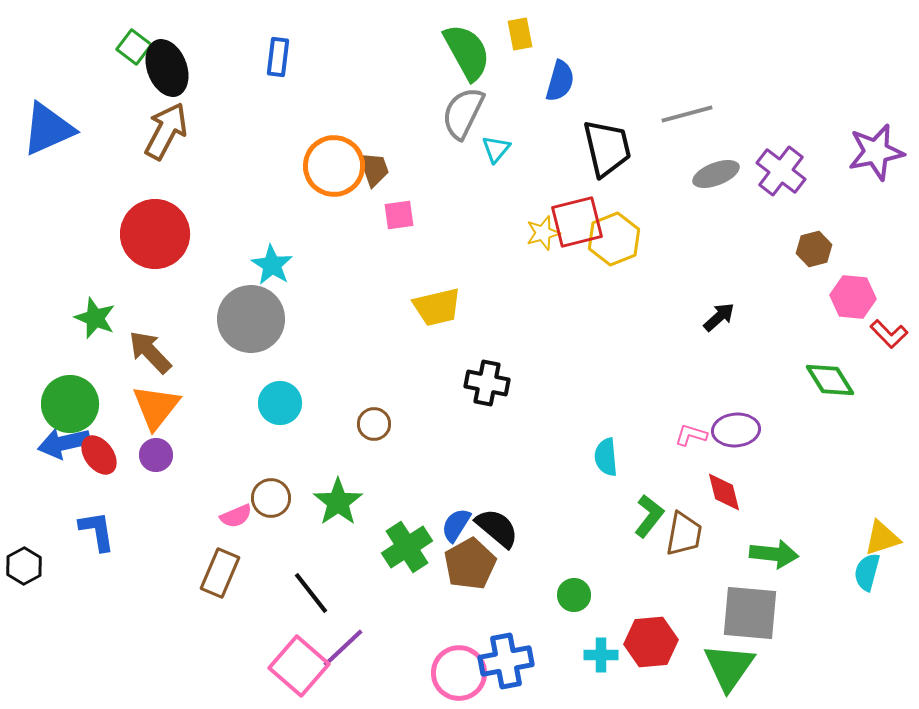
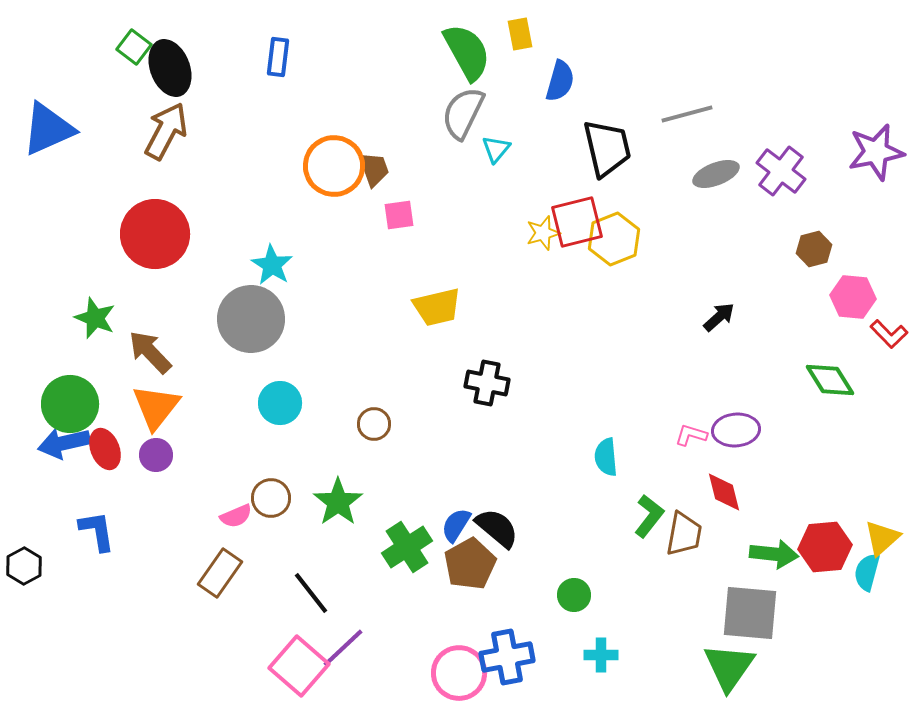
black ellipse at (167, 68): moved 3 px right
red ellipse at (99, 455): moved 6 px right, 6 px up; rotated 15 degrees clockwise
yellow triangle at (882, 538): rotated 24 degrees counterclockwise
brown rectangle at (220, 573): rotated 12 degrees clockwise
red hexagon at (651, 642): moved 174 px right, 95 px up
blue cross at (506, 661): moved 1 px right, 4 px up
